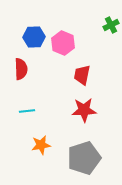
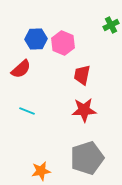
blue hexagon: moved 2 px right, 2 px down
red semicircle: rotated 50 degrees clockwise
cyan line: rotated 28 degrees clockwise
orange star: moved 26 px down
gray pentagon: moved 3 px right
